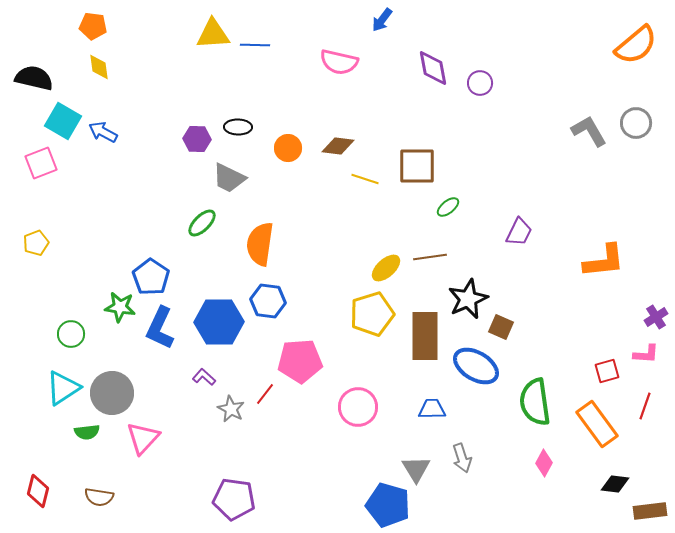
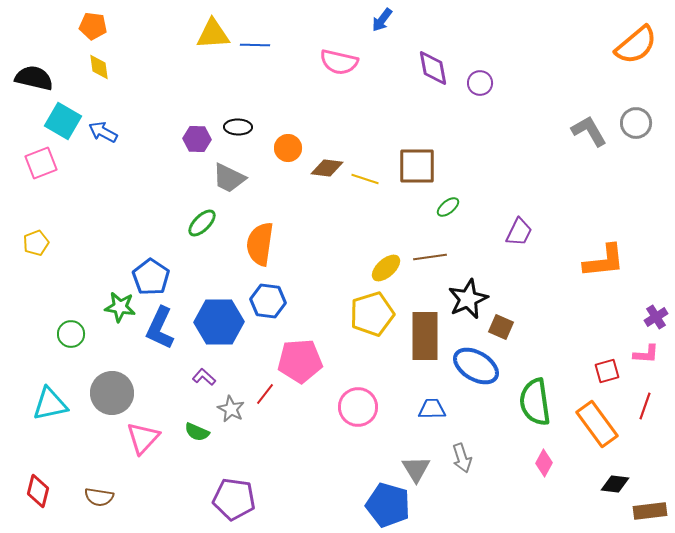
brown diamond at (338, 146): moved 11 px left, 22 px down
cyan triangle at (63, 388): moved 13 px left, 16 px down; rotated 21 degrees clockwise
green semicircle at (87, 432): moved 110 px right; rotated 30 degrees clockwise
